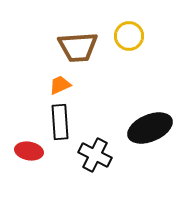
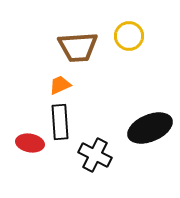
red ellipse: moved 1 px right, 8 px up
